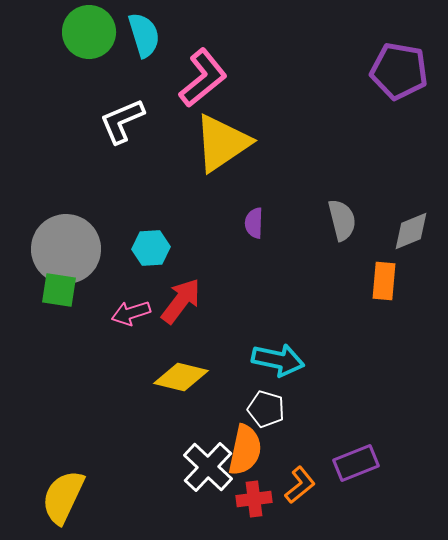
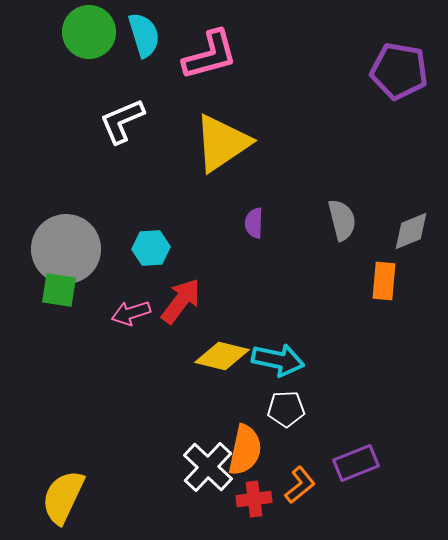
pink L-shape: moved 7 px right, 23 px up; rotated 24 degrees clockwise
yellow diamond: moved 41 px right, 21 px up
white pentagon: moved 20 px right; rotated 18 degrees counterclockwise
